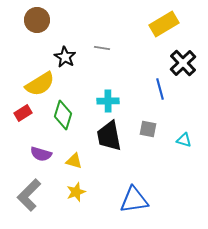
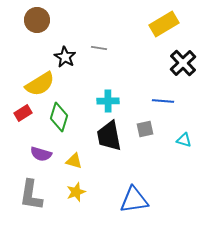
gray line: moved 3 px left
blue line: moved 3 px right, 12 px down; rotated 70 degrees counterclockwise
green diamond: moved 4 px left, 2 px down
gray square: moved 3 px left; rotated 24 degrees counterclockwise
gray L-shape: moved 2 px right; rotated 36 degrees counterclockwise
